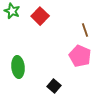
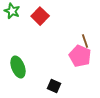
brown line: moved 11 px down
green ellipse: rotated 15 degrees counterclockwise
black square: rotated 16 degrees counterclockwise
